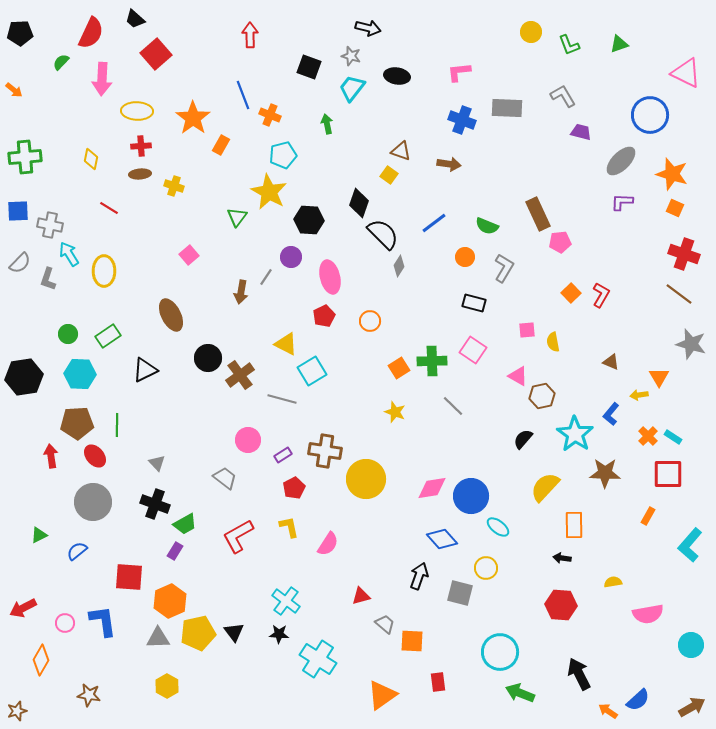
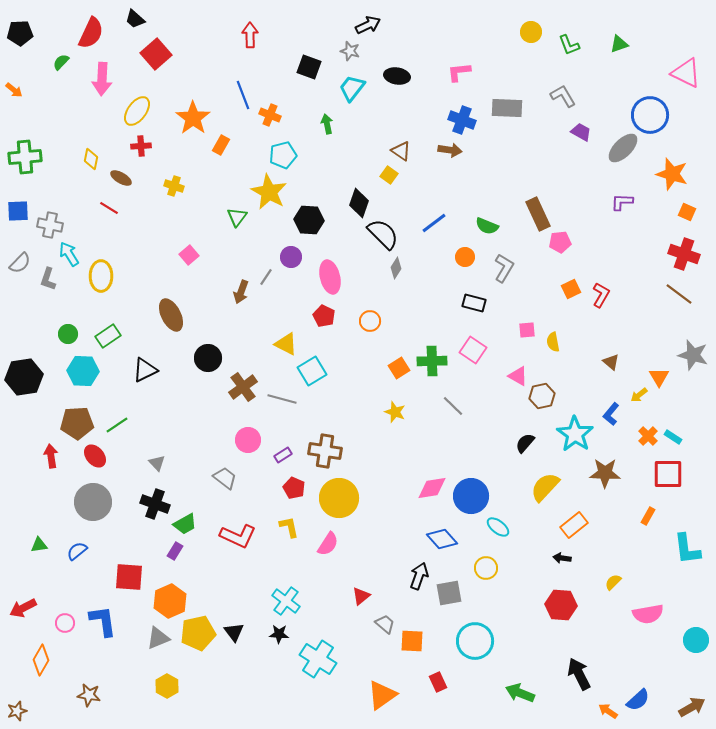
black arrow at (368, 28): moved 3 px up; rotated 40 degrees counterclockwise
gray star at (351, 56): moved 1 px left, 5 px up
yellow ellipse at (137, 111): rotated 56 degrees counterclockwise
purple trapezoid at (581, 132): rotated 15 degrees clockwise
brown triangle at (401, 151): rotated 15 degrees clockwise
gray ellipse at (621, 161): moved 2 px right, 13 px up
brown arrow at (449, 164): moved 1 px right, 14 px up
brown ellipse at (140, 174): moved 19 px left, 4 px down; rotated 35 degrees clockwise
orange square at (675, 208): moved 12 px right, 4 px down
gray diamond at (399, 266): moved 3 px left, 2 px down
yellow ellipse at (104, 271): moved 3 px left, 5 px down
brown arrow at (241, 292): rotated 10 degrees clockwise
orange square at (571, 293): moved 4 px up; rotated 18 degrees clockwise
red pentagon at (324, 316): rotated 20 degrees counterclockwise
gray star at (691, 344): moved 2 px right, 11 px down
brown triangle at (611, 362): rotated 18 degrees clockwise
cyan hexagon at (80, 374): moved 3 px right, 3 px up
brown cross at (240, 375): moved 3 px right, 12 px down
yellow arrow at (639, 395): rotated 30 degrees counterclockwise
green line at (117, 425): rotated 55 degrees clockwise
black semicircle at (523, 439): moved 2 px right, 4 px down
yellow circle at (366, 479): moved 27 px left, 19 px down
red pentagon at (294, 488): rotated 20 degrees counterclockwise
orange rectangle at (574, 525): rotated 52 degrees clockwise
green triangle at (39, 535): moved 10 px down; rotated 18 degrees clockwise
red L-shape at (238, 536): rotated 126 degrees counterclockwise
cyan L-shape at (690, 545): moved 3 px left, 4 px down; rotated 48 degrees counterclockwise
yellow semicircle at (613, 582): rotated 36 degrees counterclockwise
gray square at (460, 593): moved 11 px left; rotated 24 degrees counterclockwise
red triangle at (361, 596): rotated 24 degrees counterclockwise
gray triangle at (158, 638): rotated 20 degrees counterclockwise
cyan circle at (691, 645): moved 5 px right, 5 px up
cyan circle at (500, 652): moved 25 px left, 11 px up
red rectangle at (438, 682): rotated 18 degrees counterclockwise
